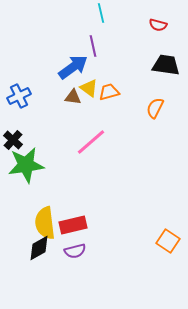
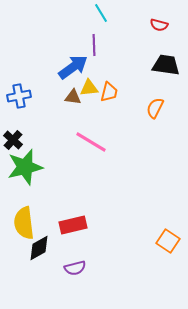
cyan line: rotated 18 degrees counterclockwise
red semicircle: moved 1 px right
purple line: moved 1 px right, 1 px up; rotated 10 degrees clockwise
yellow triangle: rotated 42 degrees counterclockwise
orange trapezoid: rotated 120 degrees clockwise
blue cross: rotated 15 degrees clockwise
pink line: rotated 72 degrees clockwise
green star: moved 1 px left, 2 px down; rotated 6 degrees counterclockwise
yellow semicircle: moved 21 px left
purple semicircle: moved 17 px down
